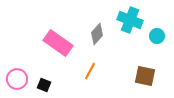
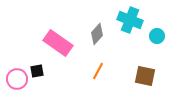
orange line: moved 8 px right
black square: moved 7 px left, 14 px up; rotated 32 degrees counterclockwise
